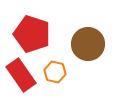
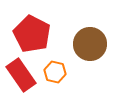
red pentagon: rotated 9 degrees clockwise
brown circle: moved 2 px right
